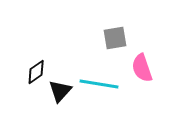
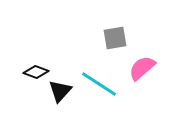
pink semicircle: rotated 68 degrees clockwise
black diamond: rotated 55 degrees clockwise
cyan line: rotated 24 degrees clockwise
